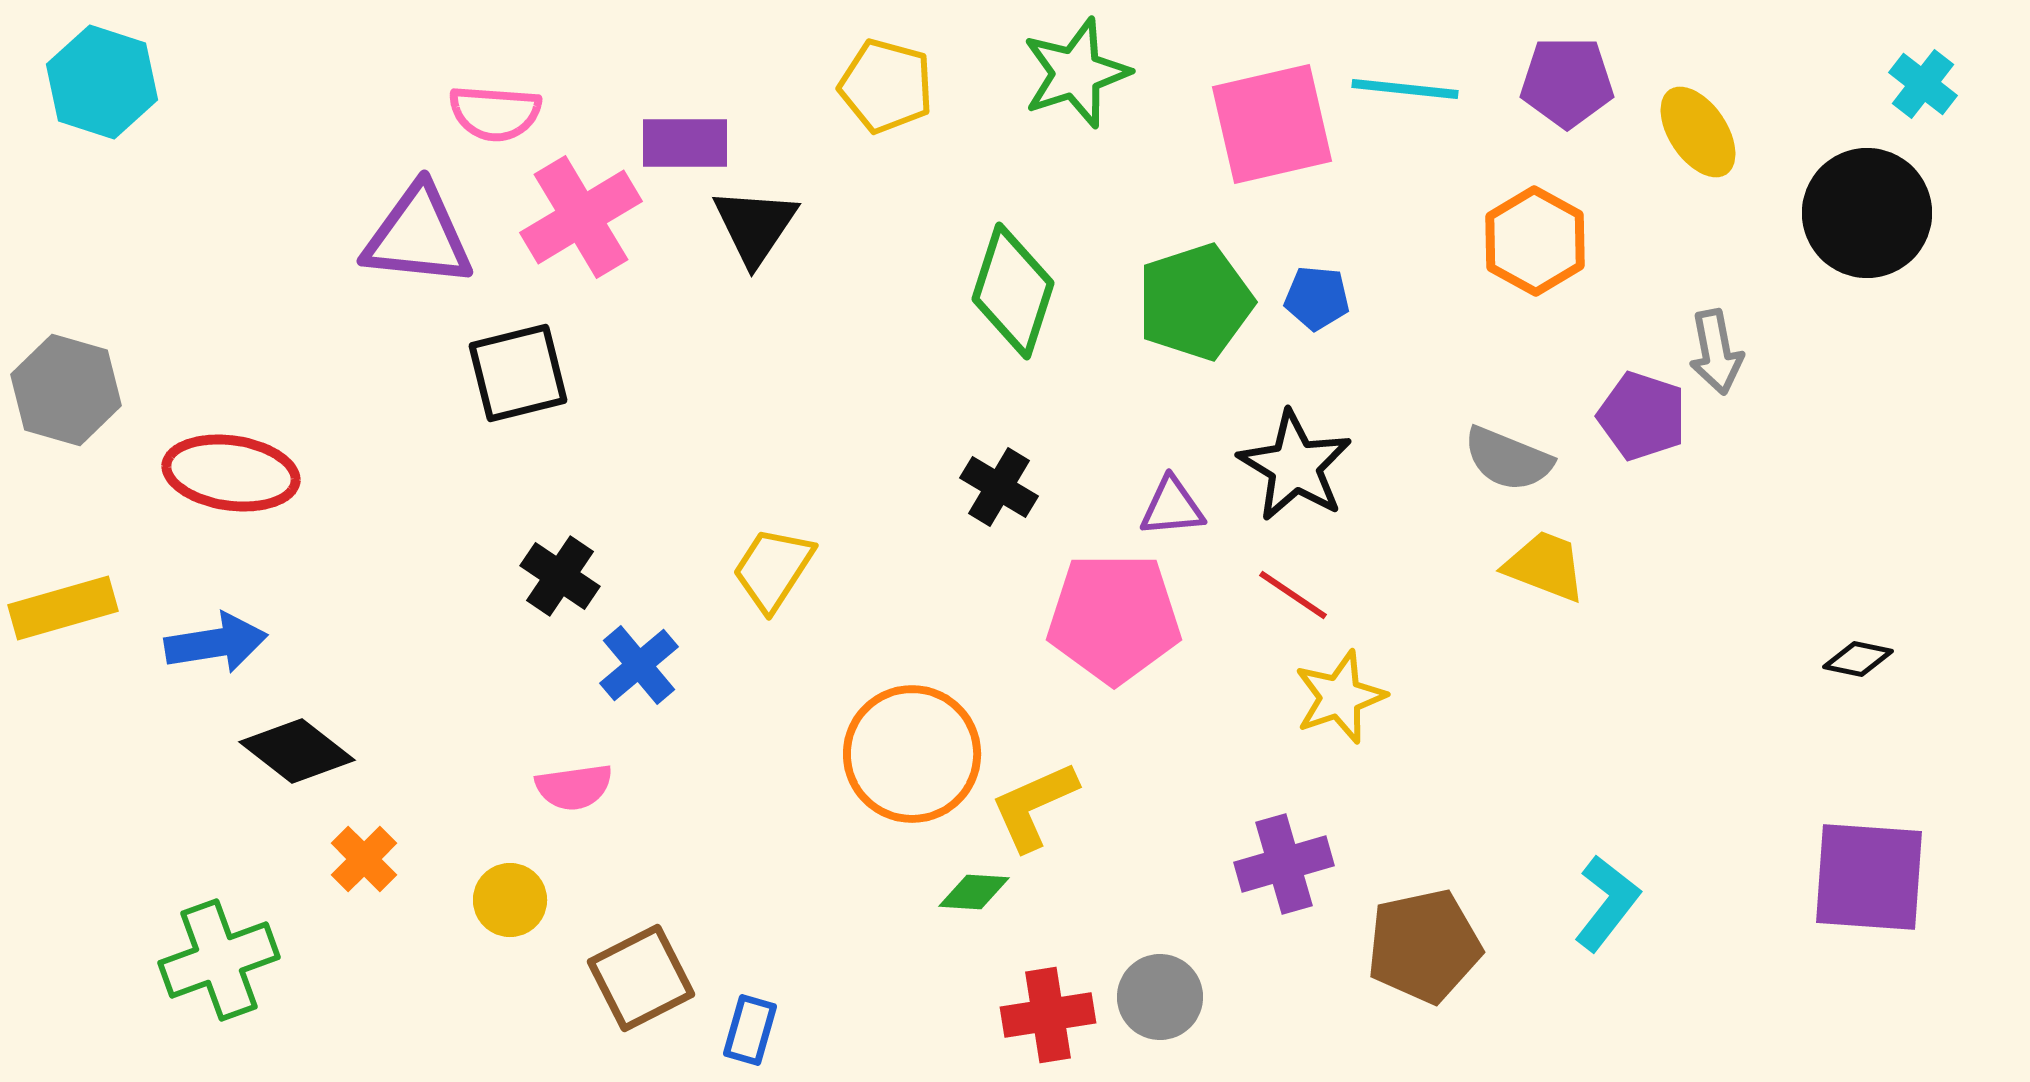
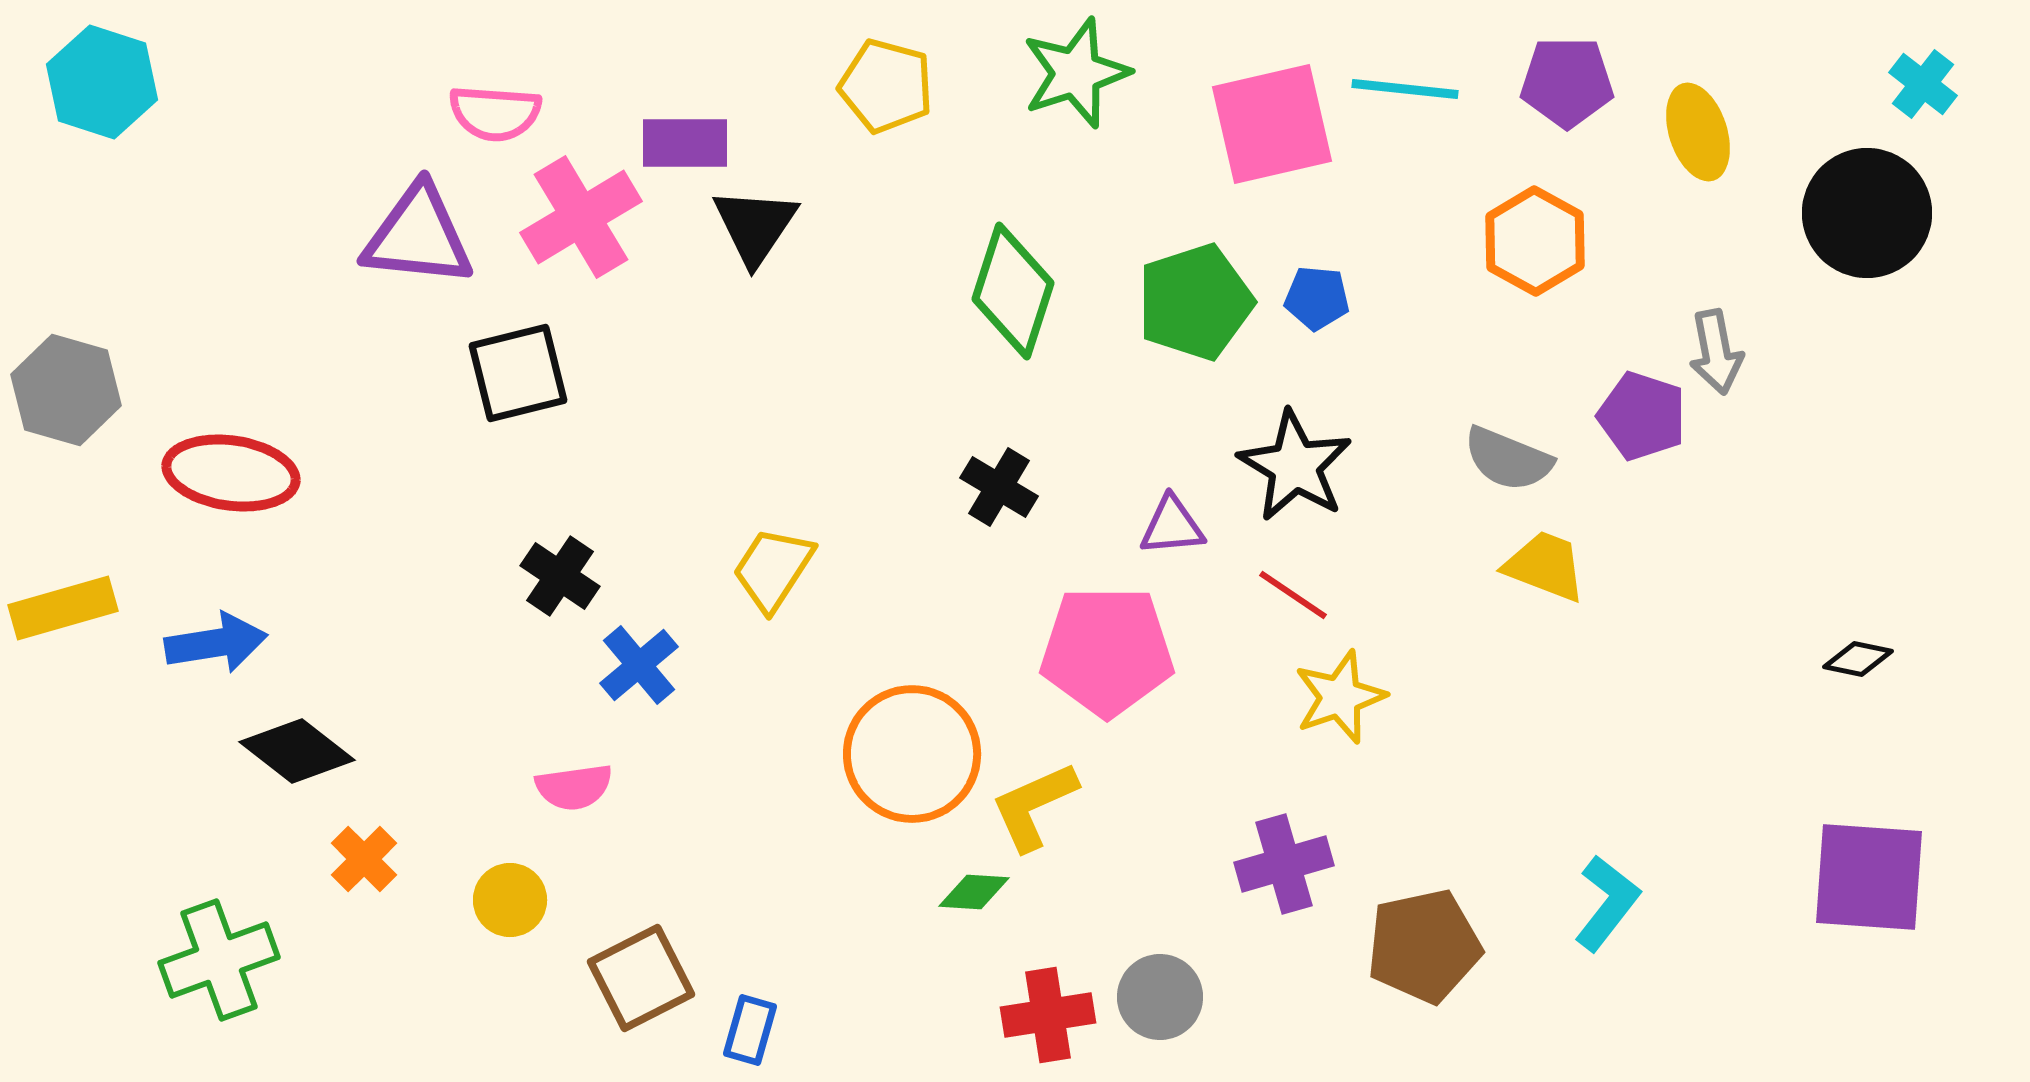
yellow ellipse at (1698, 132): rotated 16 degrees clockwise
purple triangle at (1172, 507): moved 19 px down
pink pentagon at (1114, 618): moved 7 px left, 33 px down
